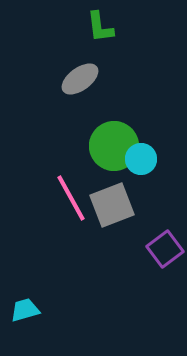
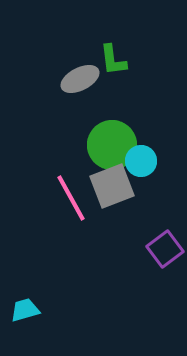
green L-shape: moved 13 px right, 33 px down
gray ellipse: rotated 9 degrees clockwise
green circle: moved 2 px left, 1 px up
cyan circle: moved 2 px down
gray square: moved 19 px up
